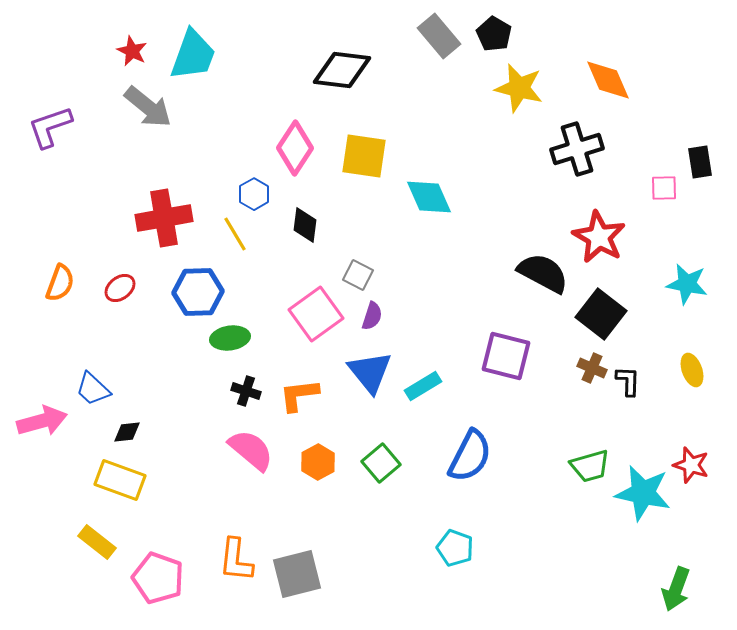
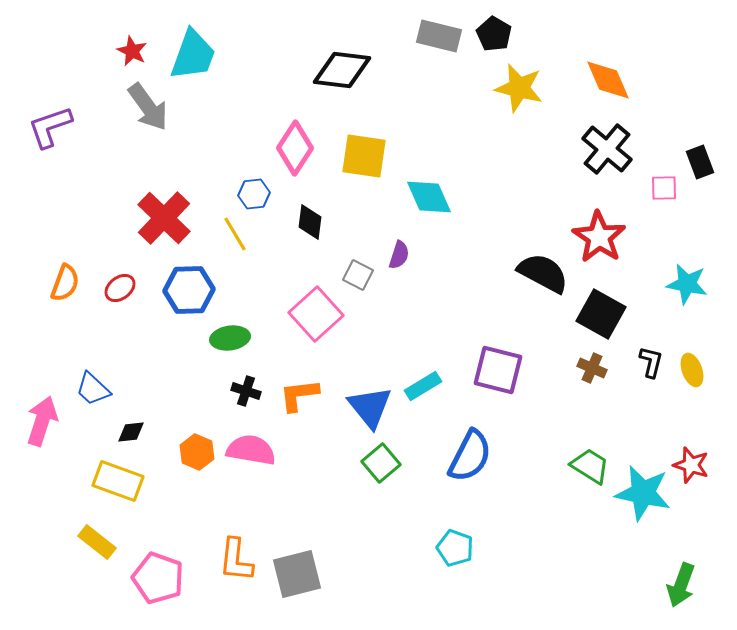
gray rectangle at (439, 36): rotated 36 degrees counterclockwise
gray arrow at (148, 107): rotated 15 degrees clockwise
black cross at (577, 149): moved 30 px right; rotated 33 degrees counterclockwise
black rectangle at (700, 162): rotated 12 degrees counterclockwise
blue hexagon at (254, 194): rotated 24 degrees clockwise
red cross at (164, 218): rotated 36 degrees counterclockwise
black diamond at (305, 225): moved 5 px right, 3 px up
red star at (599, 237): rotated 4 degrees clockwise
orange semicircle at (60, 283): moved 5 px right
blue hexagon at (198, 292): moved 9 px left, 2 px up
pink square at (316, 314): rotated 6 degrees counterclockwise
black square at (601, 314): rotated 9 degrees counterclockwise
purple semicircle at (372, 316): moved 27 px right, 61 px up
purple square at (506, 356): moved 8 px left, 14 px down
blue triangle at (370, 372): moved 35 px down
black L-shape at (628, 381): moved 23 px right, 19 px up; rotated 12 degrees clockwise
pink arrow at (42, 421): rotated 57 degrees counterclockwise
black diamond at (127, 432): moved 4 px right
pink semicircle at (251, 450): rotated 30 degrees counterclockwise
orange hexagon at (318, 462): moved 121 px left, 10 px up; rotated 8 degrees counterclockwise
green trapezoid at (590, 466): rotated 132 degrees counterclockwise
yellow rectangle at (120, 480): moved 2 px left, 1 px down
green arrow at (676, 589): moved 5 px right, 4 px up
